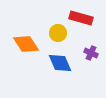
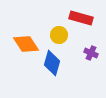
yellow circle: moved 1 px right, 2 px down
blue diamond: moved 8 px left; rotated 40 degrees clockwise
